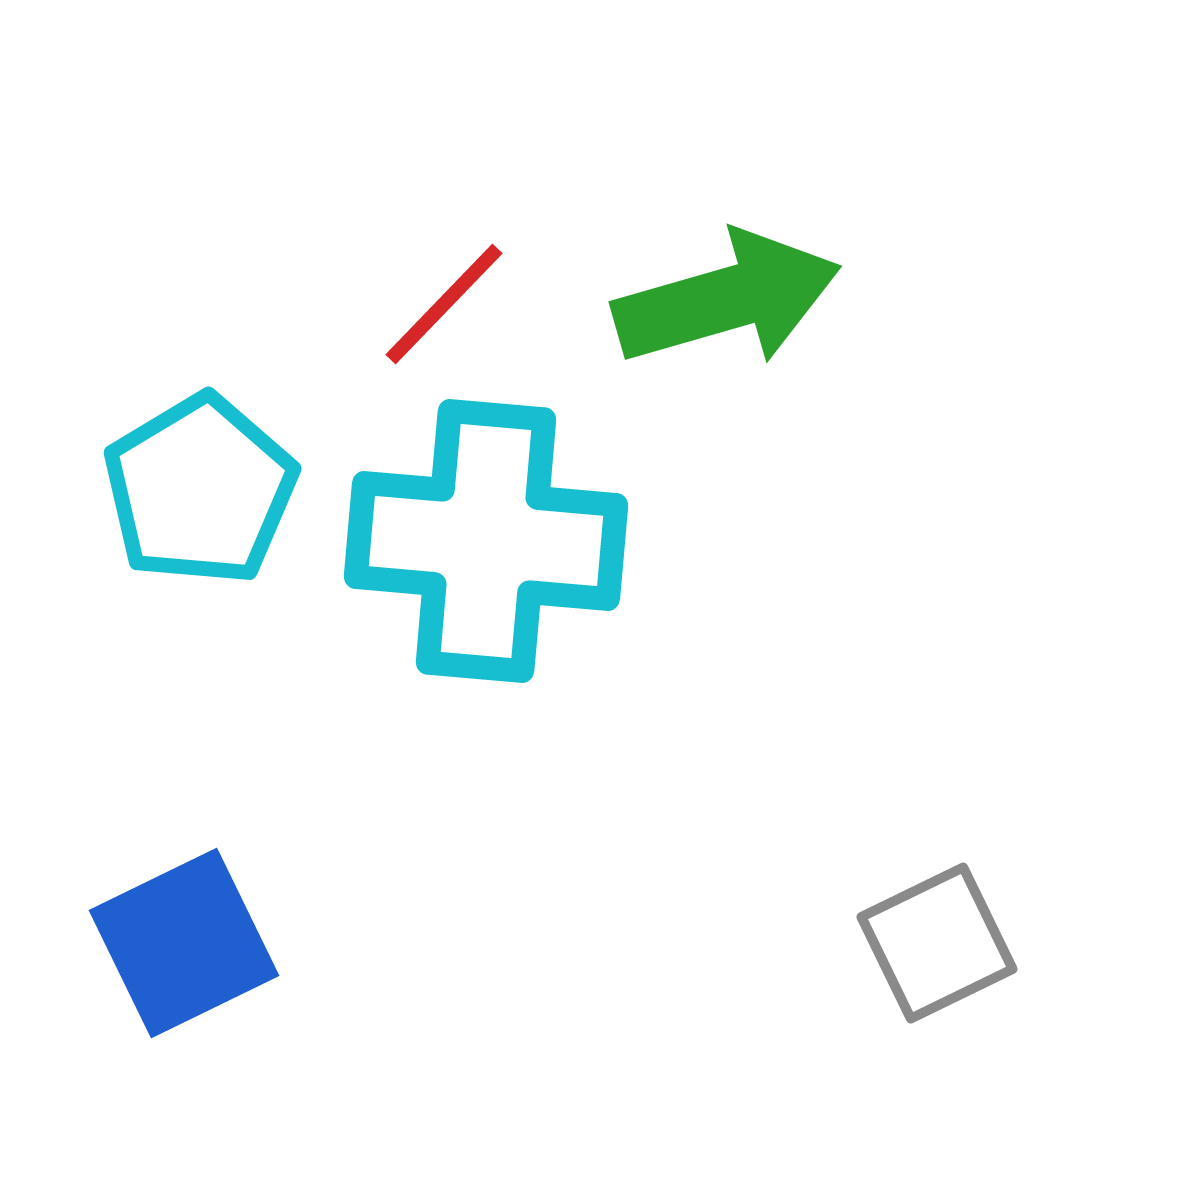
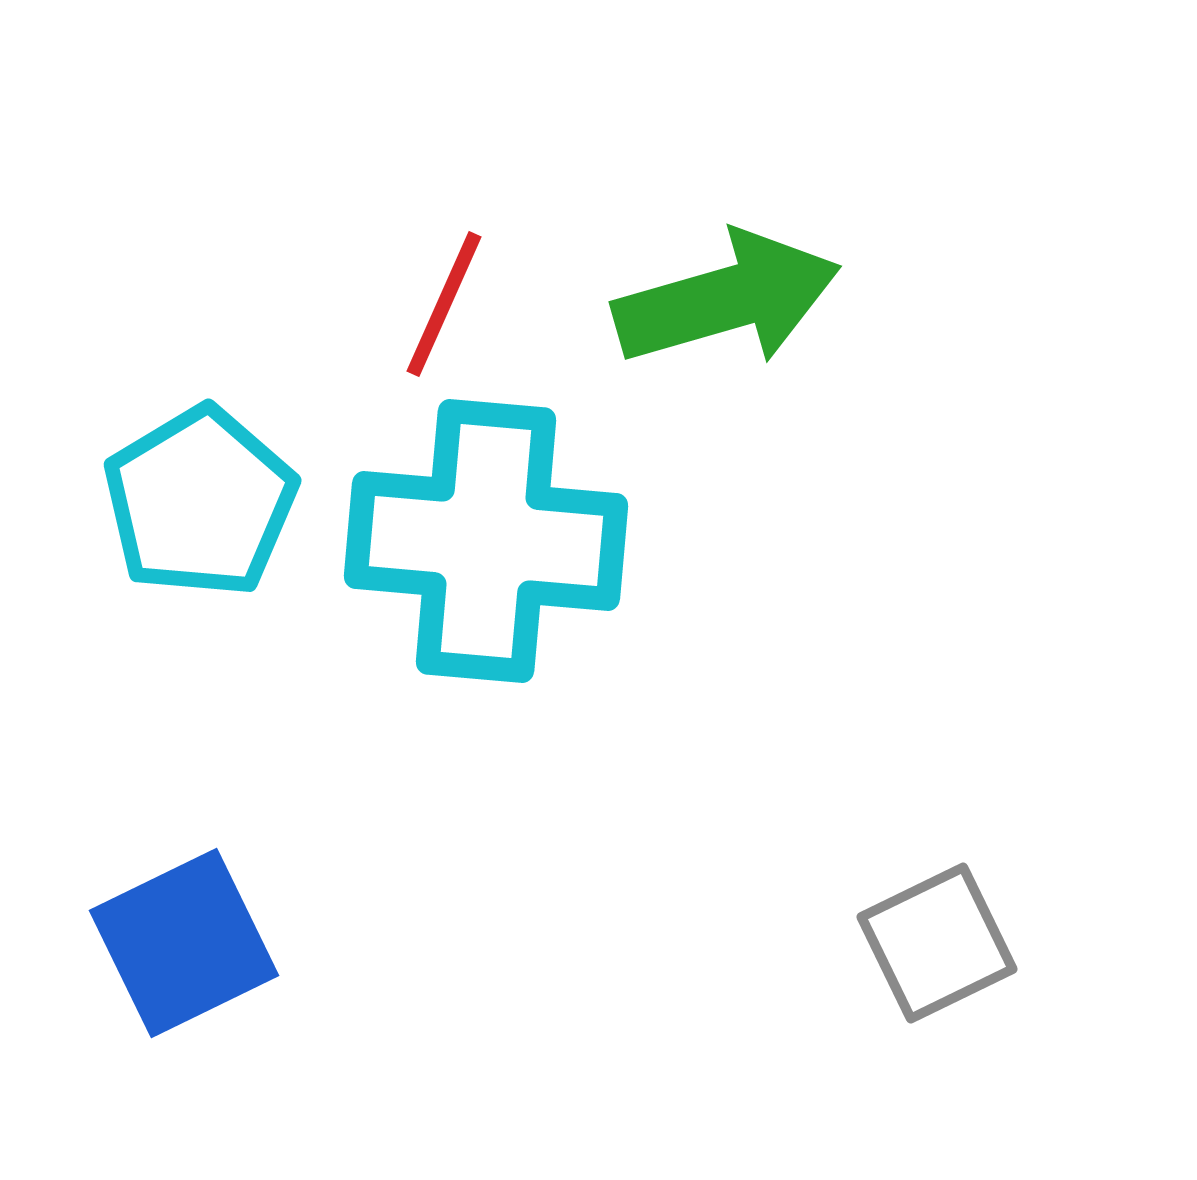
red line: rotated 20 degrees counterclockwise
cyan pentagon: moved 12 px down
